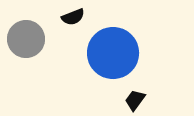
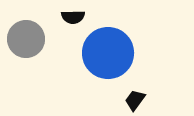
black semicircle: rotated 20 degrees clockwise
blue circle: moved 5 px left
